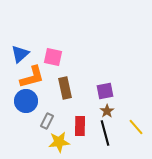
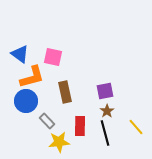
blue triangle: rotated 42 degrees counterclockwise
brown rectangle: moved 4 px down
gray rectangle: rotated 70 degrees counterclockwise
